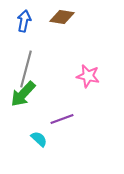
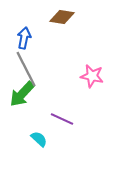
blue arrow: moved 17 px down
gray line: rotated 42 degrees counterclockwise
pink star: moved 4 px right
green arrow: moved 1 px left
purple line: rotated 45 degrees clockwise
